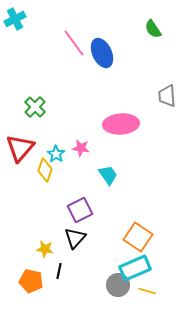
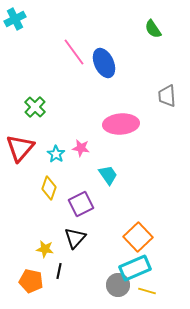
pink line: moved 9 px down
blue ellipse: moved 2 px right, 10 px down
yellow diamond: moved 4 px right, 18 px down
purple square: moved 1 px right, 6 px up
orange square: rotated 12 degrees clockwise
